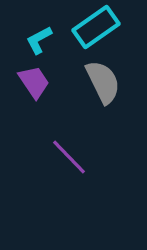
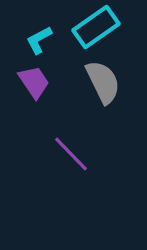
purple line: moved 2 px right, 3 px up
